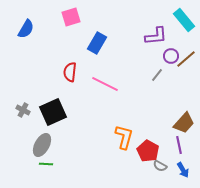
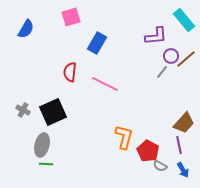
gray line: moved 5 px right, 3 px up
gray ellipse: rotated 15 degrees counterclockwise
